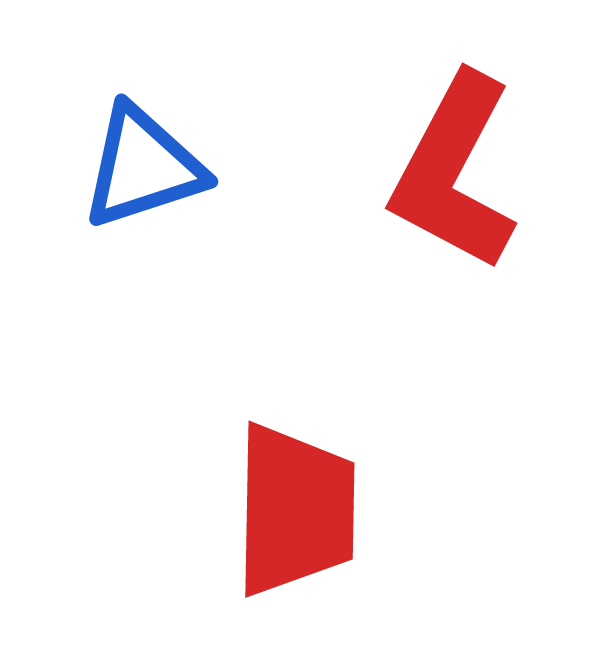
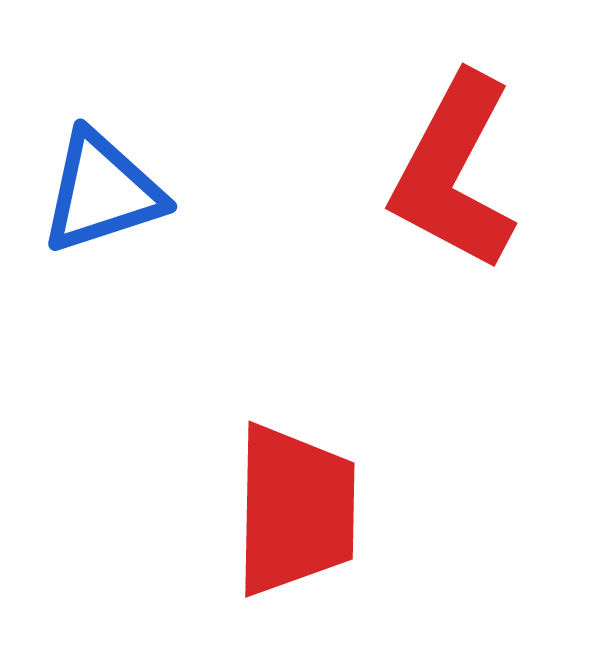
blue triangle: moved 41 px left, 25 px down
